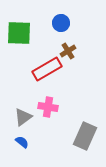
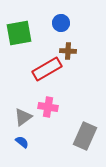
green square: rotated 12 degrees counterclockwise
brown cross: rotated 35 degrees clockwise
